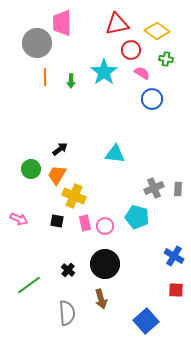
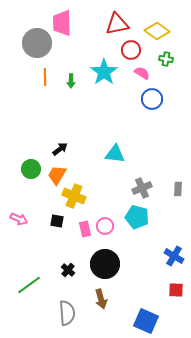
gray cross: moved 12 px left
pink rectangle: moved 6 px down
blue square: rotated 25 degrees counterclockwise
